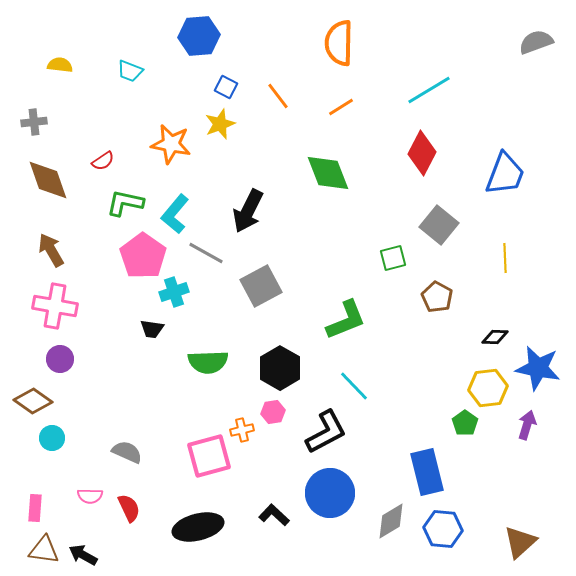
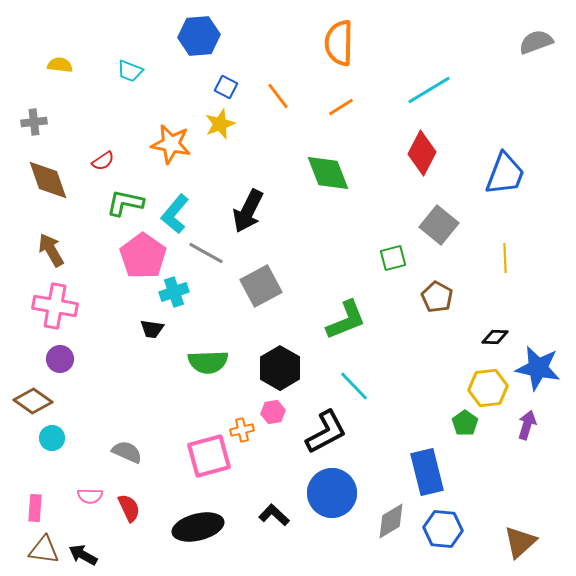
blue circle at (330, 493): moved 2 px right
